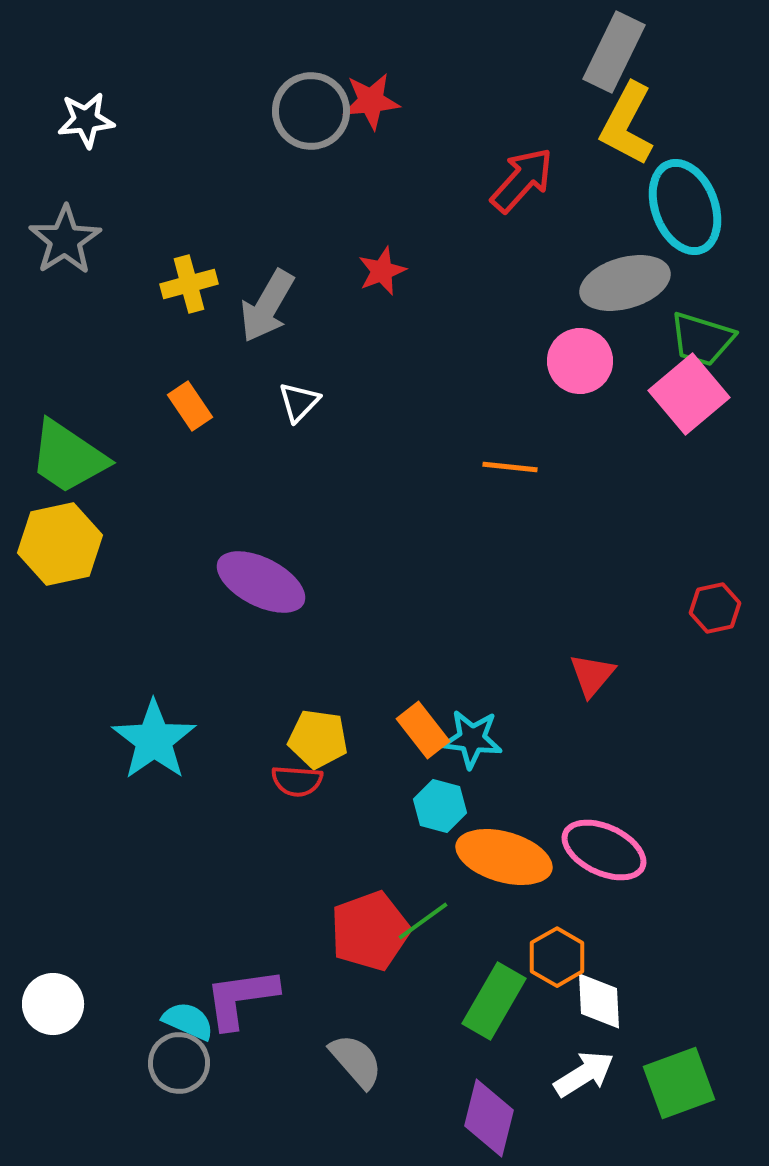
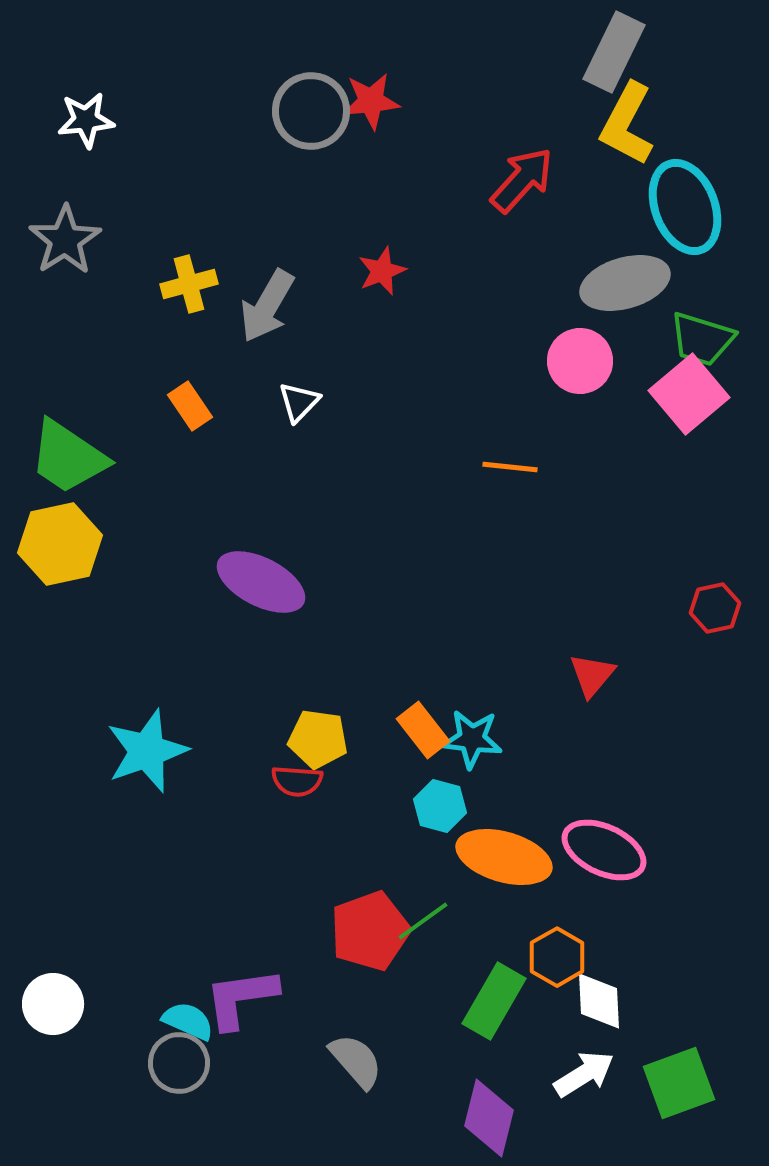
cyan star at (154, 740): moved 7 px left, 11 px down; rotated 16 degrees clockwise
